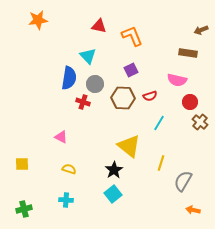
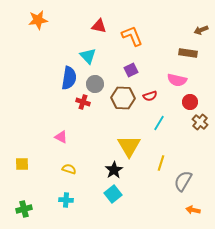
yellow triangle: rotated 20 degrees clockwise
